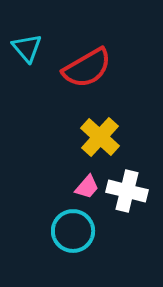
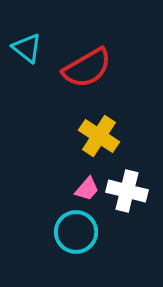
cyan triangle: rotated 12 degrees counterclockwise
yellow cross: moved 1 px left, 1 px up; rotated 9 degrees counterclockwise
pink trapezoid: moved 2 px down
cyan circle: moved 3 px right, 1 px down
